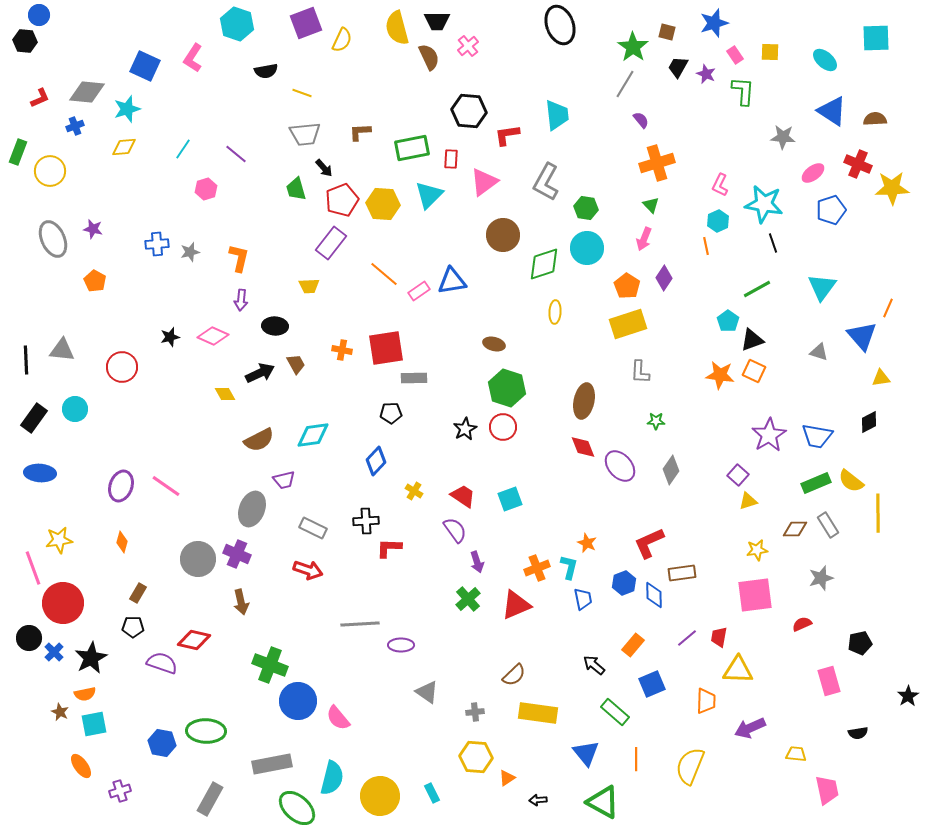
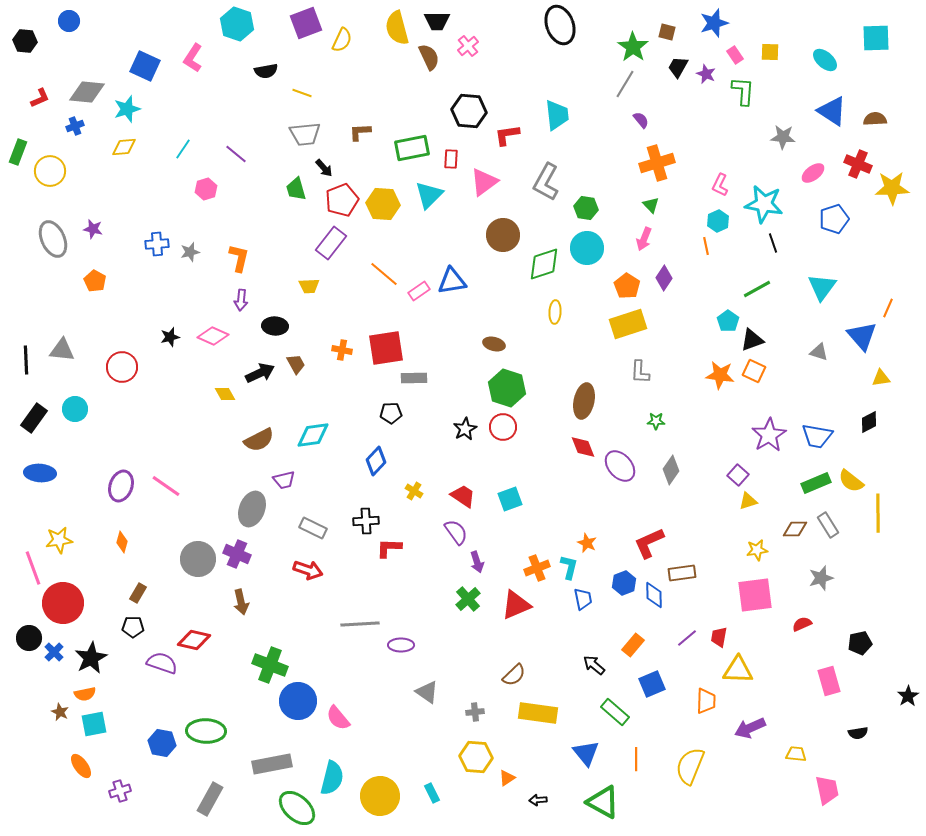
blue circle at (39, 15): moved 30 px right, 6 px down
blue pentagon at (831, 210): moved 3 px right, 9 px down
purple semicircle at (455, 530): moved 1 px right, 2 px down
